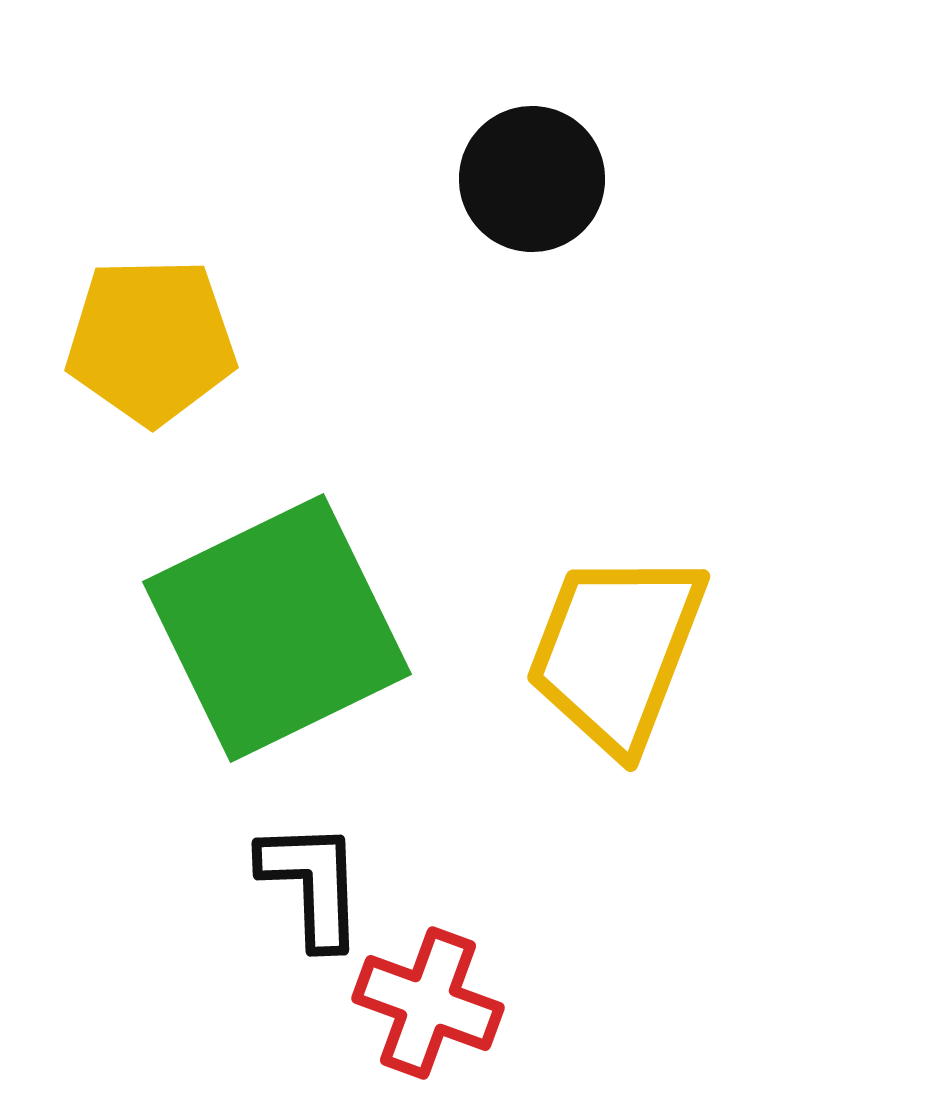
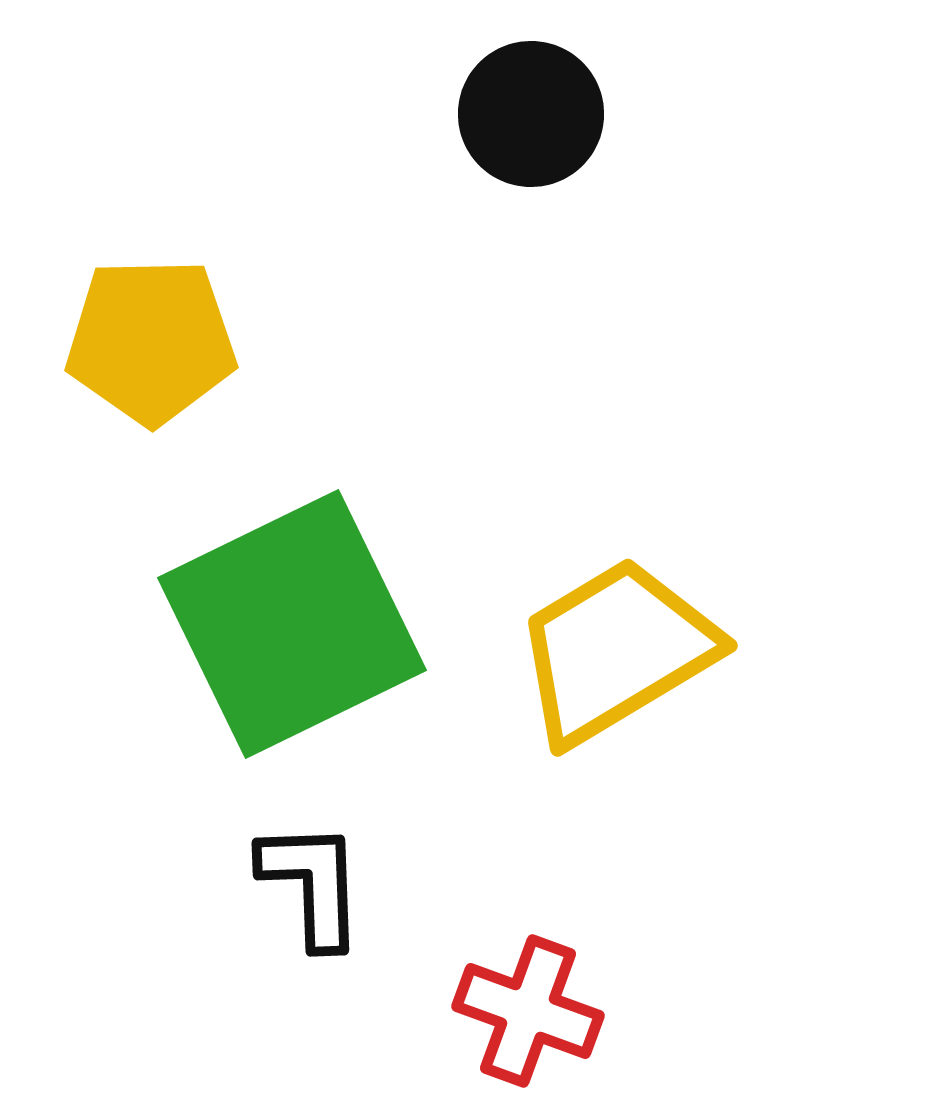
black circle: moved 1 px left, 65 px up
green square: moved 15 px right, 4 px up
yellow trapezoid: rotated 38 degrees clockwise
red cross: moved 100 px right, 8 px down
